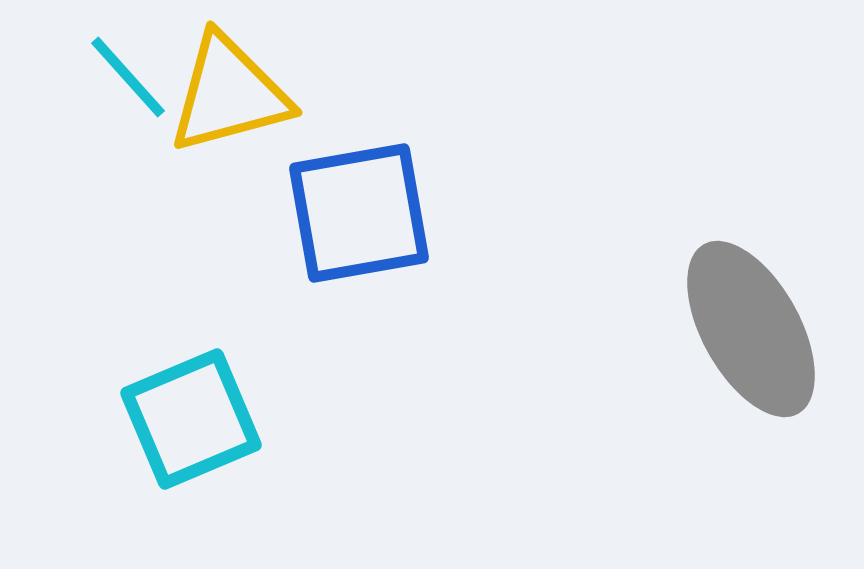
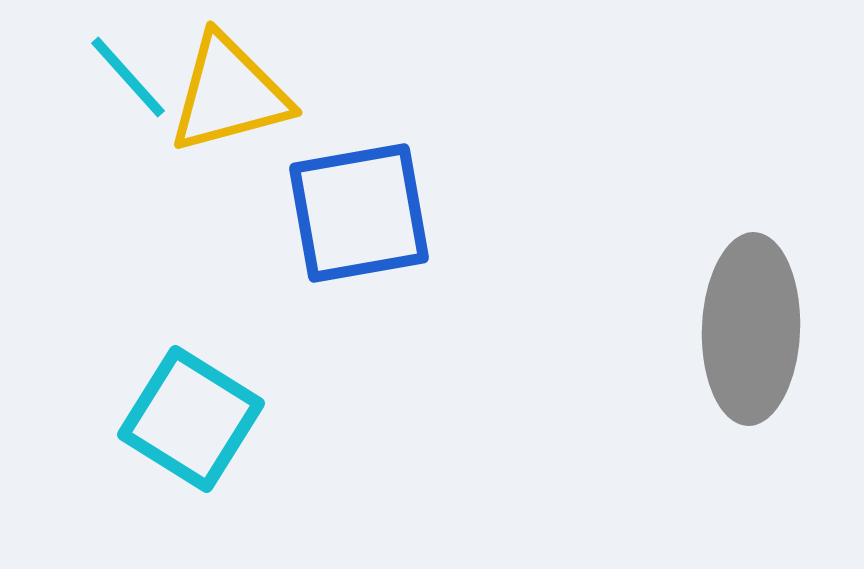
gray ellipse: rotated 31 degrees clockwise
cyan square: rotated 35 degrees counterclockwise
